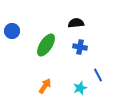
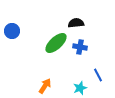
green ellipse: moved 10 px right, 2 px up; rotated 15 degrees clockwise
